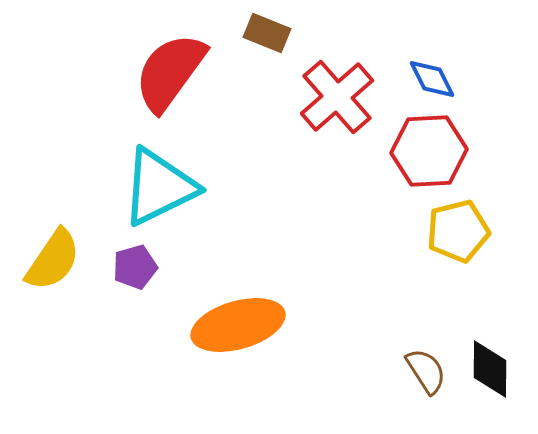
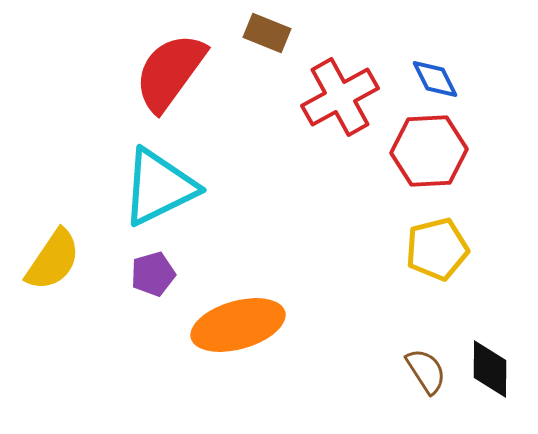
blue diamond: moved 3 px right
red cross: moved 3 px right; rotated 12 degrees clockwise
yellow pentagon: moved 21 px left, 18 px down
purple pentagon: moved 18 px right, 7 px down
